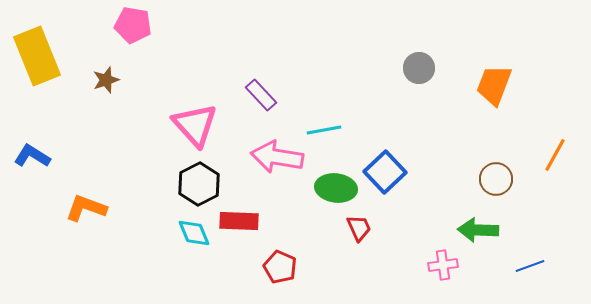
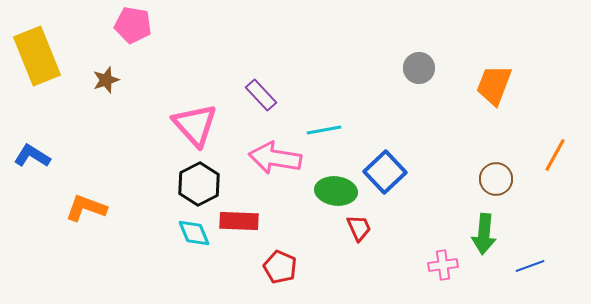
pink arrow: moved 2 px left, 1 px down
green ellipse: moved 3 px down
green arrow: moved 6 px right, 4 px down; rotated 87 degrees counterclockwise
